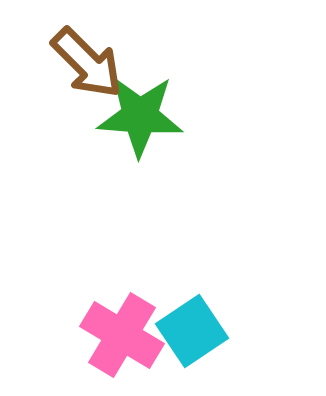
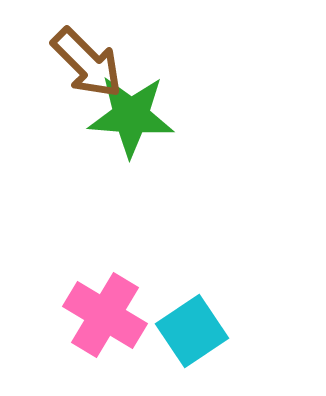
green star: moved 9 px left
pink cross: moved 17 px left, 20 px up
